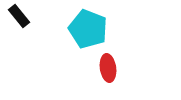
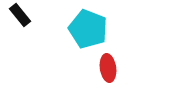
black rectangle: moved 1 px right, 1 px up
